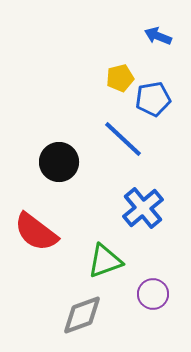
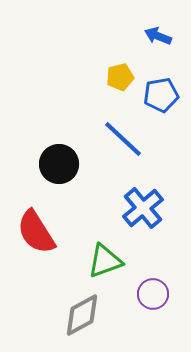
yellow pentagon: moved 1 px up
blue pentagon: moved 8 px right, 4 px up
black circle: moved 2 px down
red semicircle: rotated 21 degrees clockwise
gray diamond: rotated 9 degrees counterclockwise
